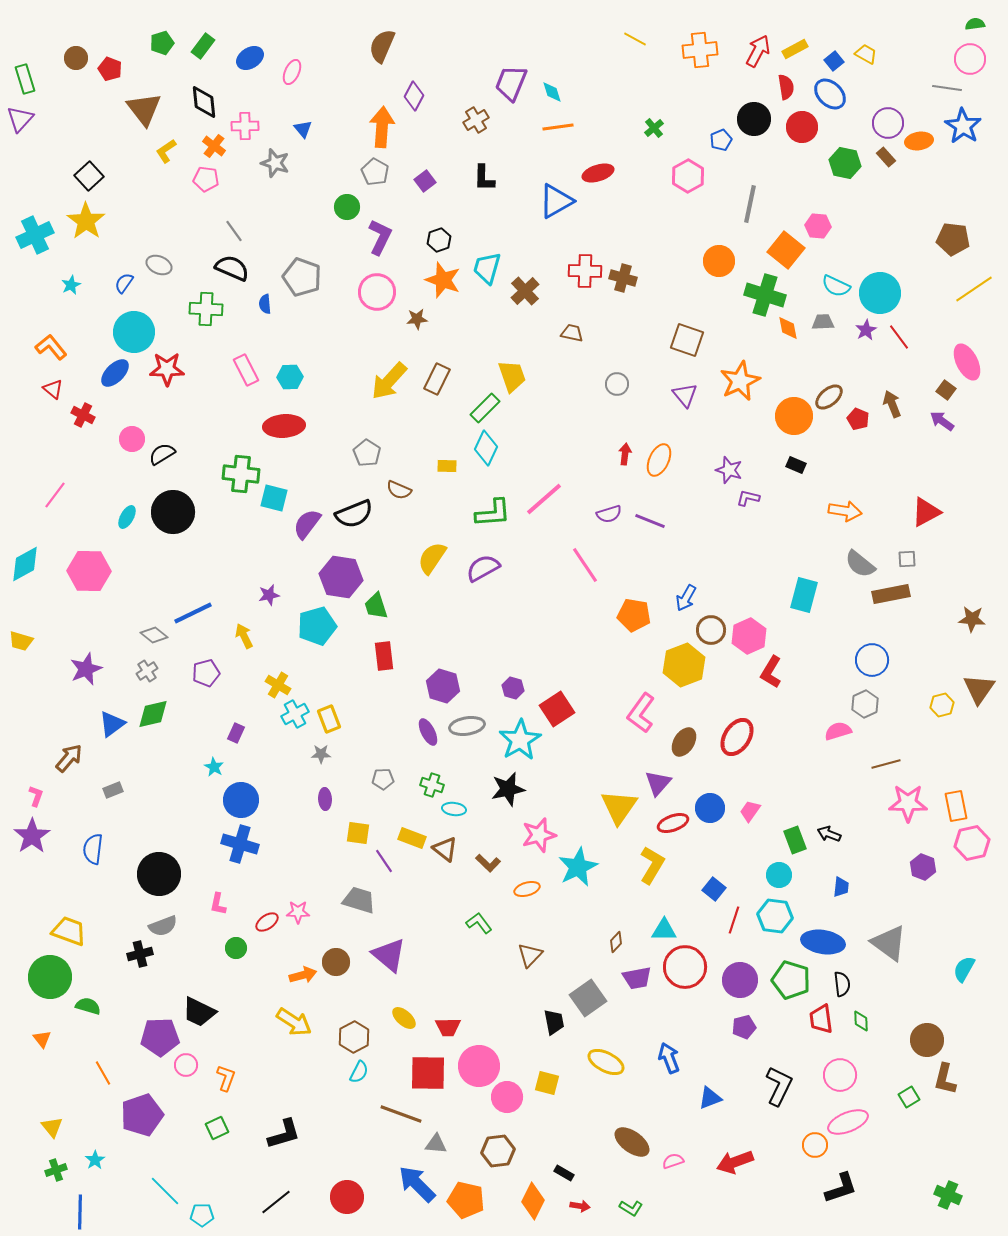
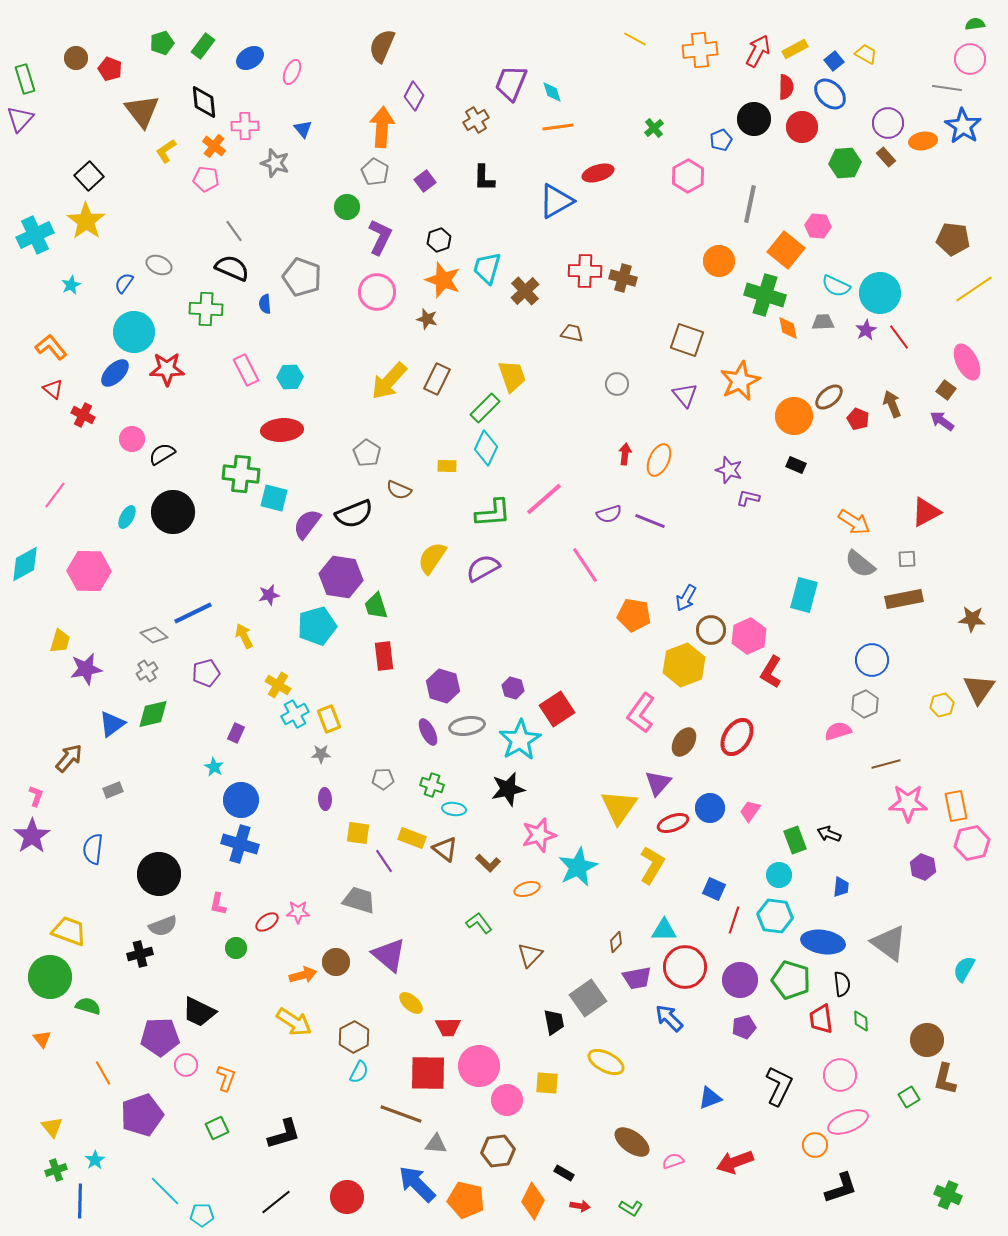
red semicircle at (786, 87): rotated 10 degrees clockwise
brown triangle at (144, 109): moved 2 px left, 2 px down
orange ellipse at (919, 141): moved 4 px right
green hexagon at (845, 163): rotated 16 degrees counterclockwise
brown star at (417, 319): moved 10 px right; rotated 20 degrees clockwise
red ellipse at (284, 426): moved 2 px left, 4 px down
orange arrow at (845, 511): moved 9 px right, 11 px down; rotated 24 degrees clockwise
brown rectangle at (891, 594): moved 13 px right, 5 px down
yellow trapezoid at (21, 641): moved 39 px right; rotated 90 degrees counterclockwise
purple star at (86, 669): rotated 12 degrees clockwise
blue square at (714, 889): rotated 15 degrees counterclockwise
yellow ellipse at (404, 1018): moved 7 px right, 15 px up
blue arrow at (669, 1058): moved 40 px up; rotated 24 degrees counterclockwise
yellow square at (547, 1083): rotated 10 degrees counterclockwise
pink circle at (507, 1097): moved 3 px down
blue line at (80, 1212): moved 11 px up
